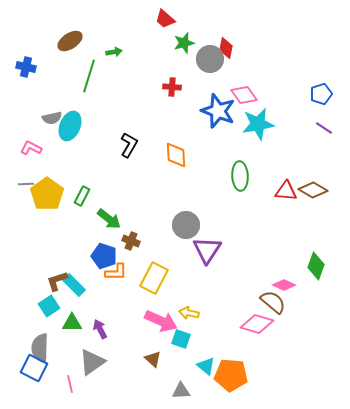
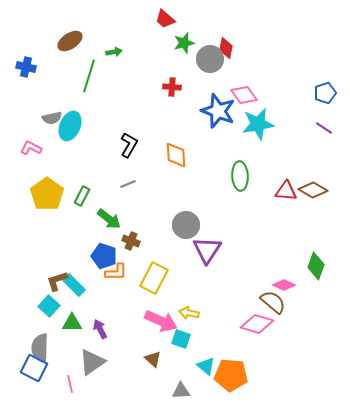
blue pentagon at (321, 94): moved 4 px right, 1 px up
gray line at (26, 184): moved 102 px right; rotated 21 degrees counterclockwise
cyan square at (49, 306): rotated 15 degrees counterclockwise
